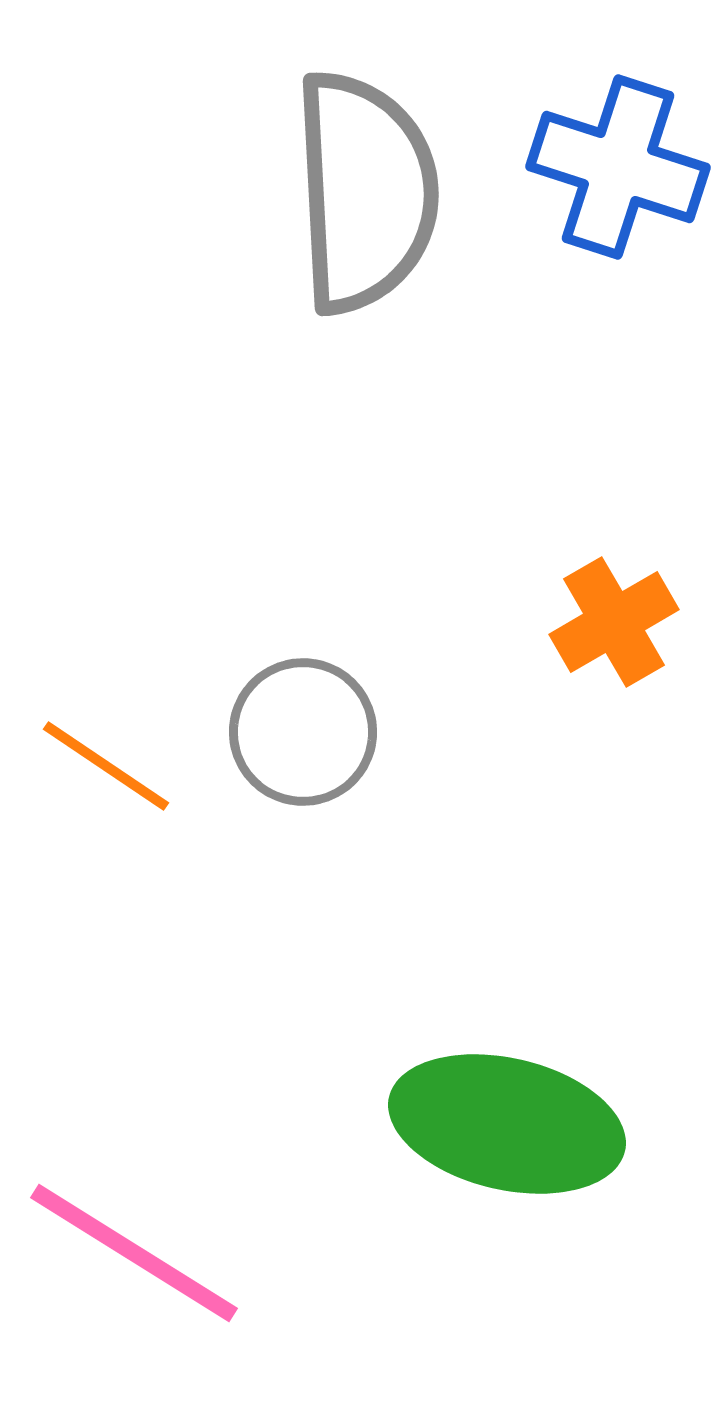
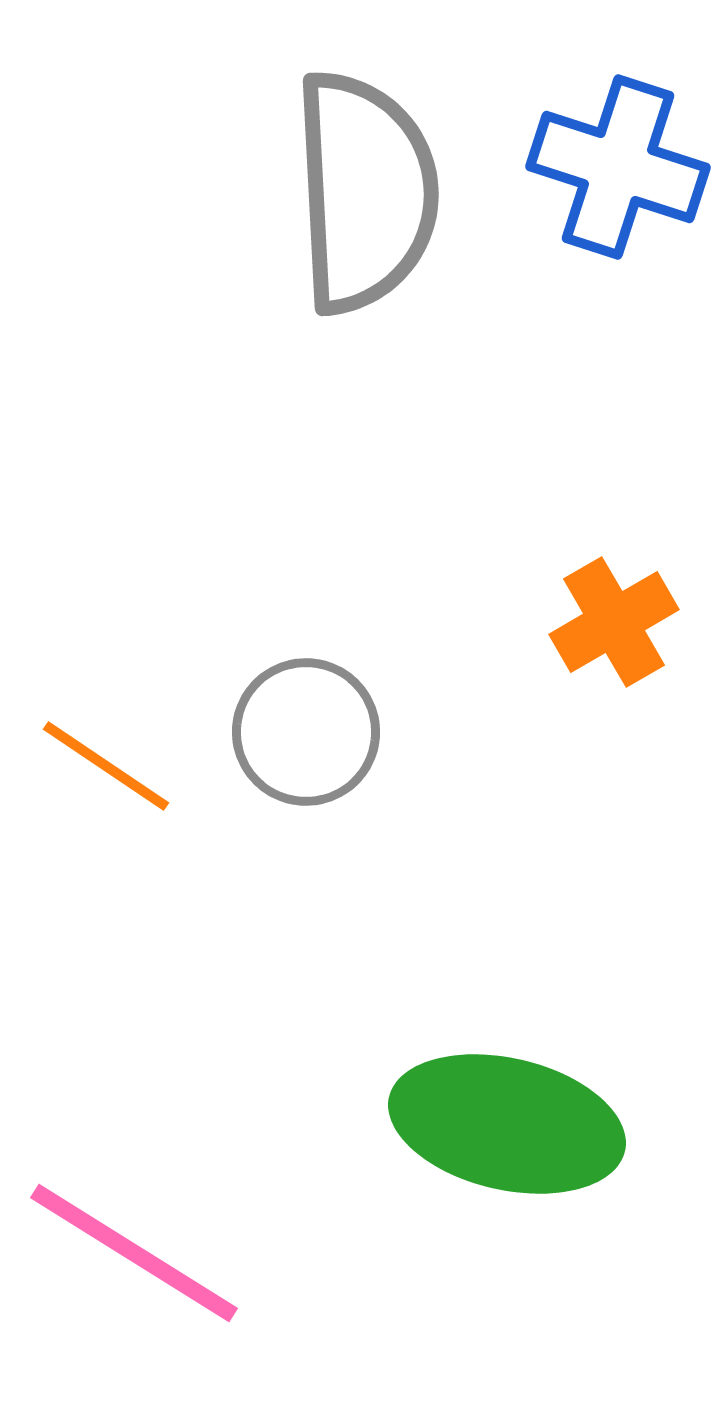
gray circle: moved 3 px right
